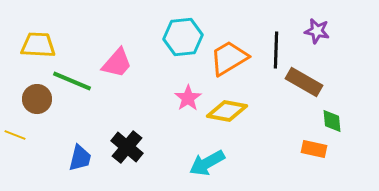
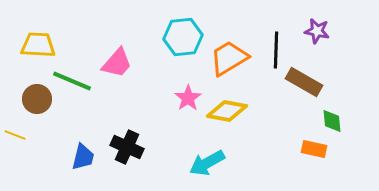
black cross: rotated 16 degrees counterclockwise
blue trapezoid: moved 3 px right, 1 px up
